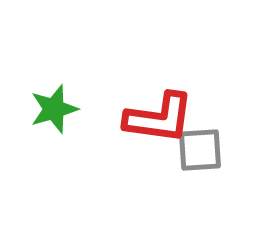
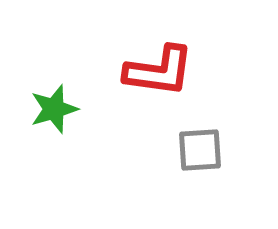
red L-shape: moved 47 px up
